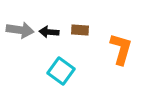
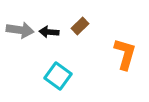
brown rectangle: moved 4 px up; rotated 48 degrees counterclockwise
orange L-shape: moved 4 px right, 5 px down
cyan square: moved 3 px left, 5 px down
